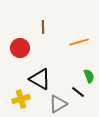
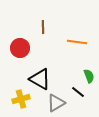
orange line: moved 2 px left; rotated 24 degrees clockwise
gray triangle: moved 2 px left, 1 px up
